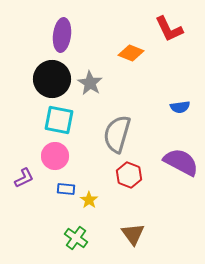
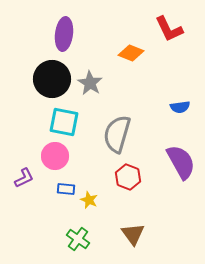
purple ellipse: moved 2 px right, 1 px up
cyan square: moved 5 px right, 2 px down
purple semicircle: rotated 33 degrees clockwise
red hexagon: moved 1 px left, 2 px down
yellow star: rotated 12 degrees counterclockwise
green cross: moved 2 px right, 1 px down
